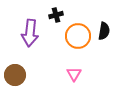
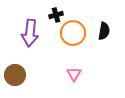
orange circle: moved 5 px left, 3 px up
